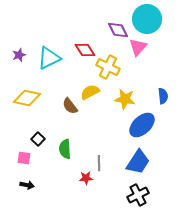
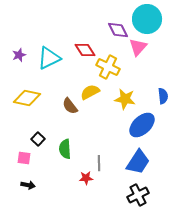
black arrow: moved 1 px right
